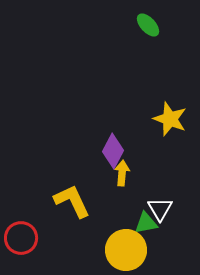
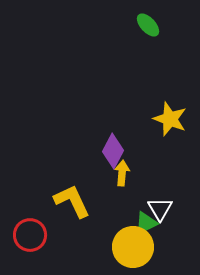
green triangle: rotated 15 degrees counterclockwise
red circle: moved 9 px right, 3 px up
yellow circle: moved 7 px right, 3 px up
